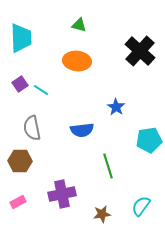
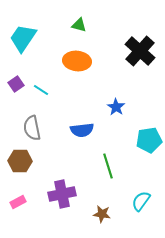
cyan trapezoid: moved 2 px right; rotated 144 degrees counterclockwise
purple square: moved 4 px left
cyan semicircle: moved 5 px up
brown star: rotated 18 degrees clockwise
